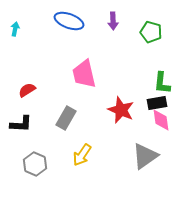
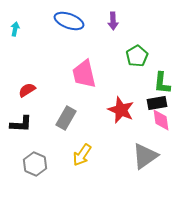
green pentagon: moved 14 px left, 24 px down; rotated 25 degrees clockwise
